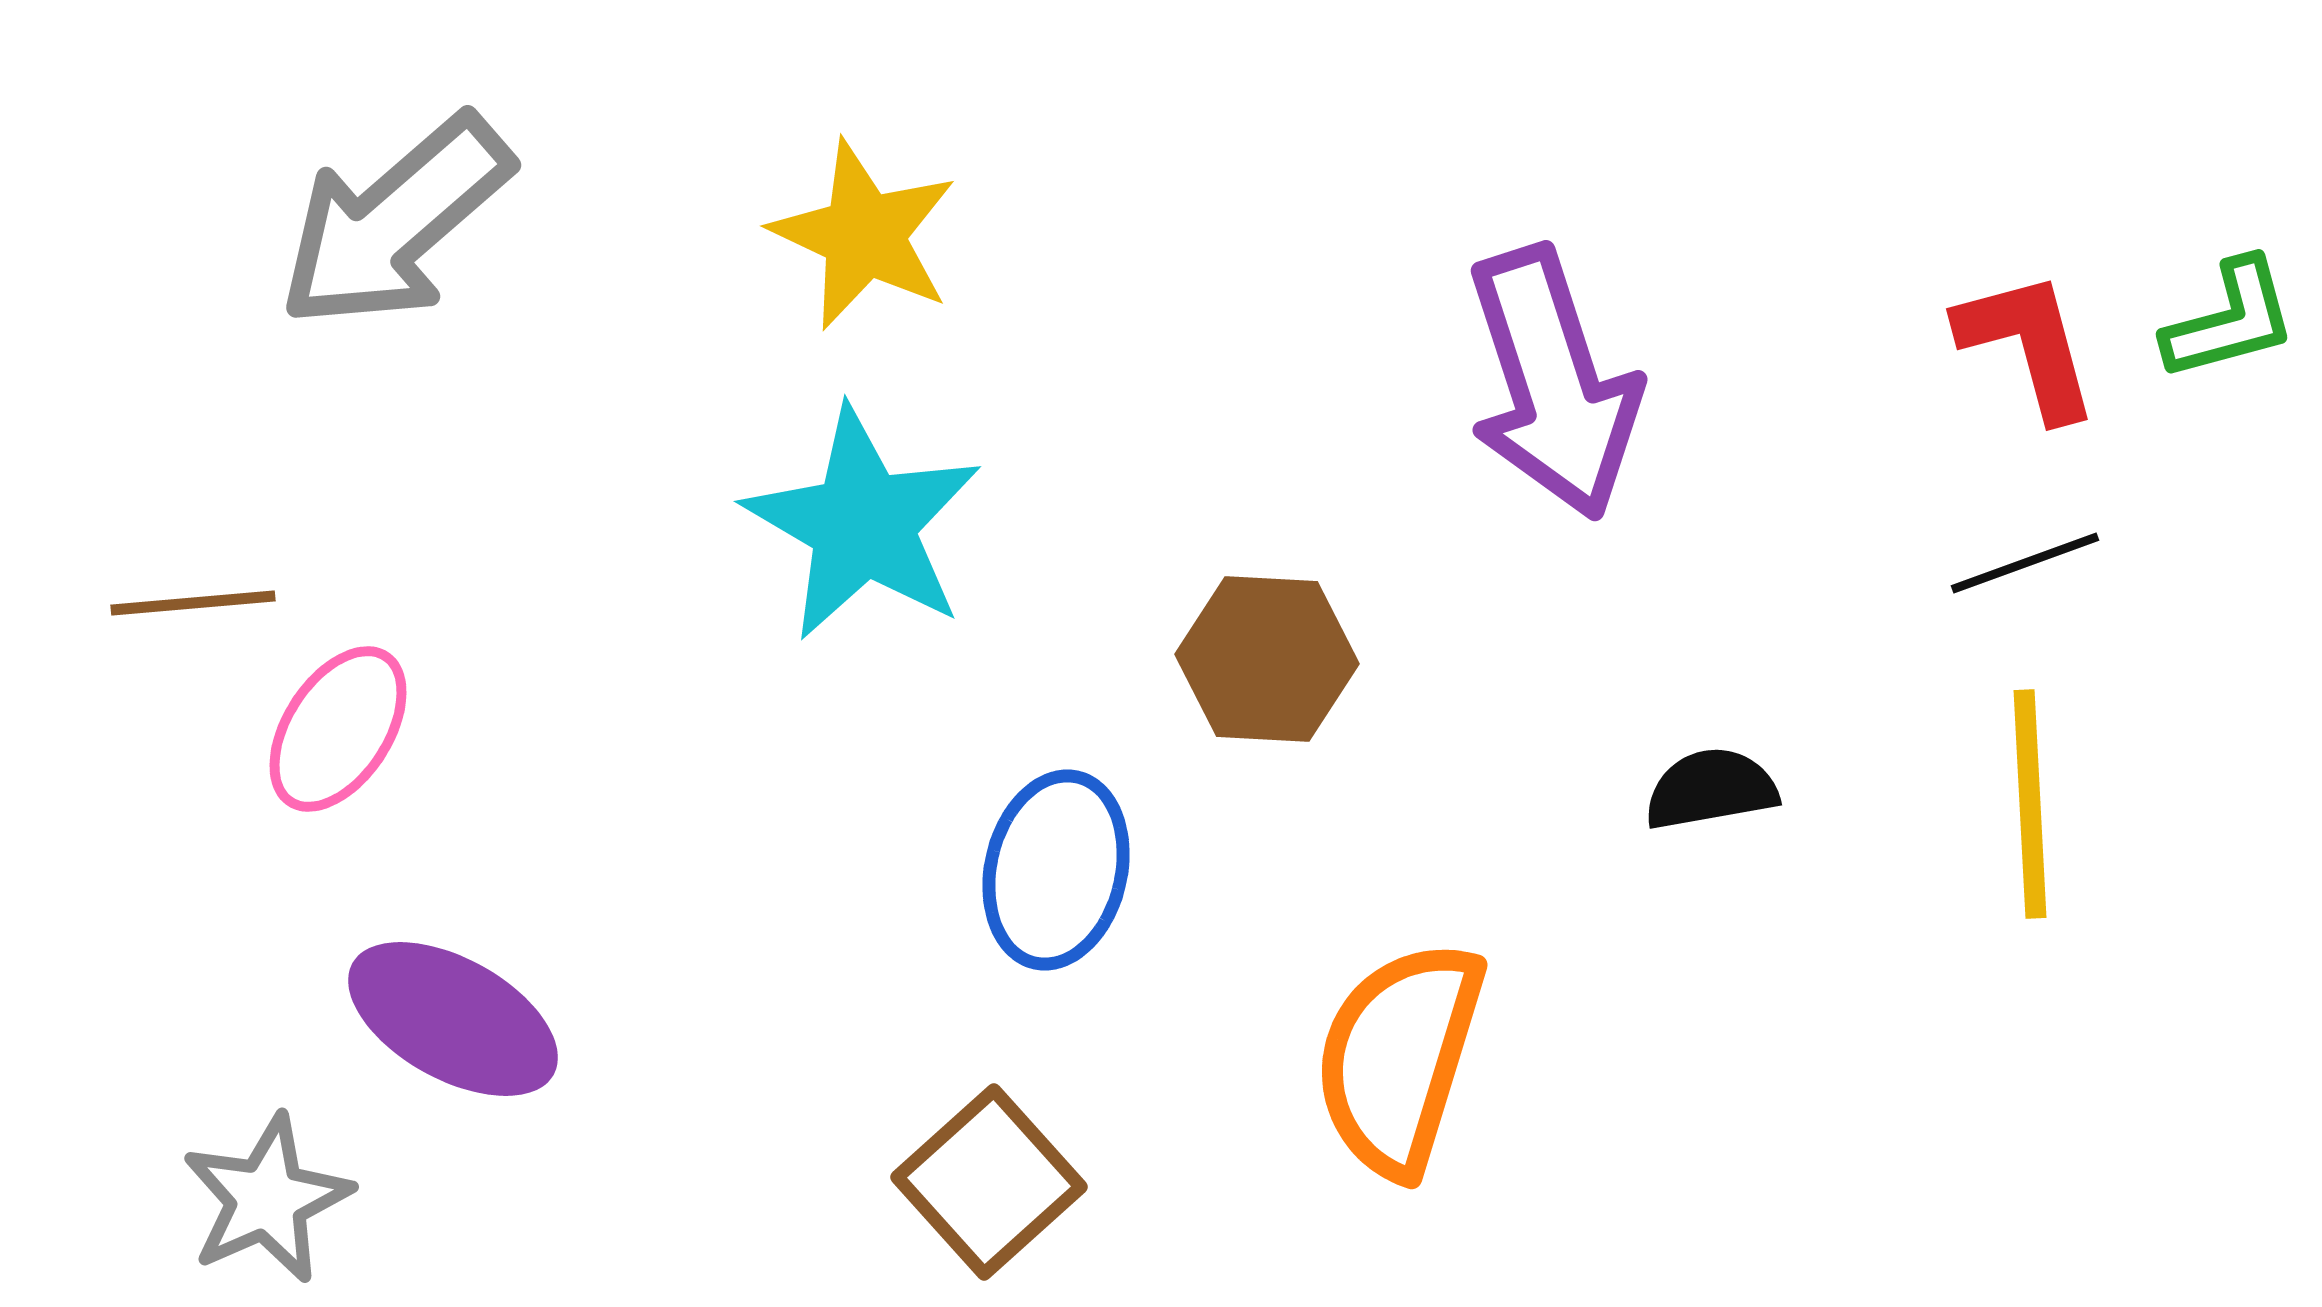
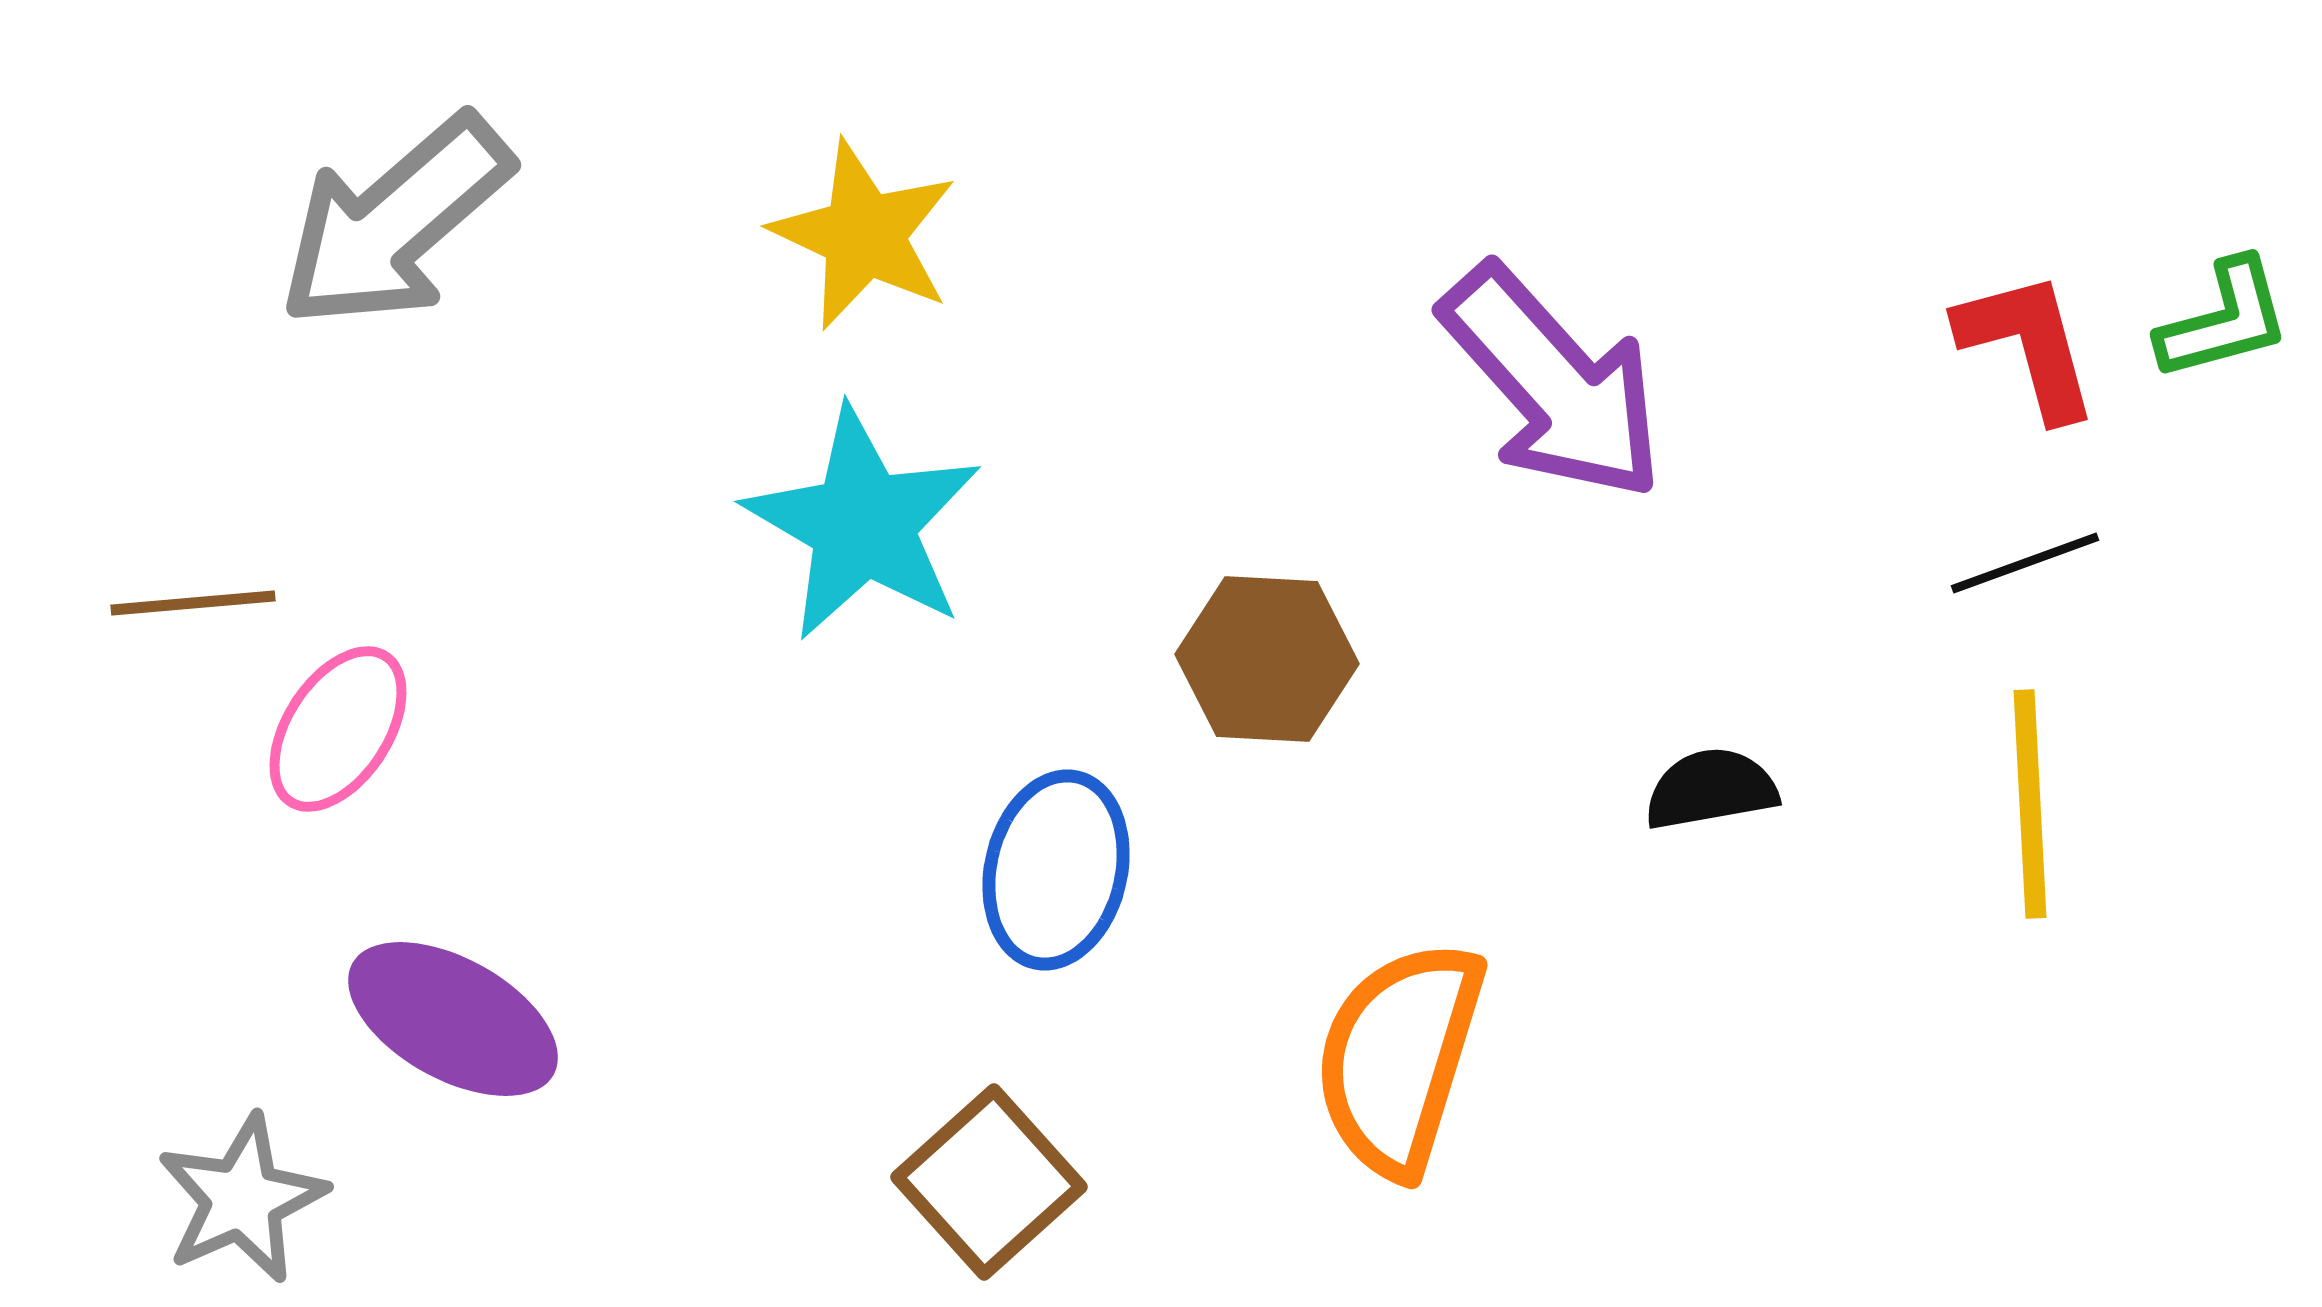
green L-shape: moved 6 px left
purple arrow: rotated 24 degrees counterclockwise
gray star: moved 25 px left
